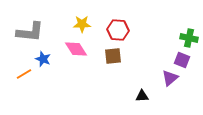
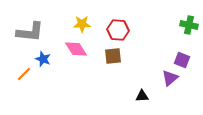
green cross: moved 13 px up
orange line: rotated 14 degrees counterclockwise
